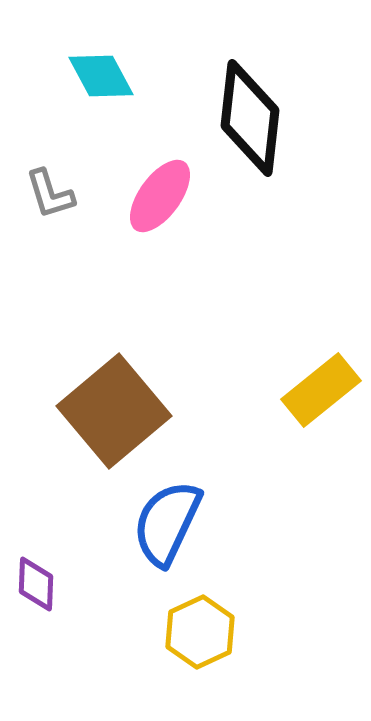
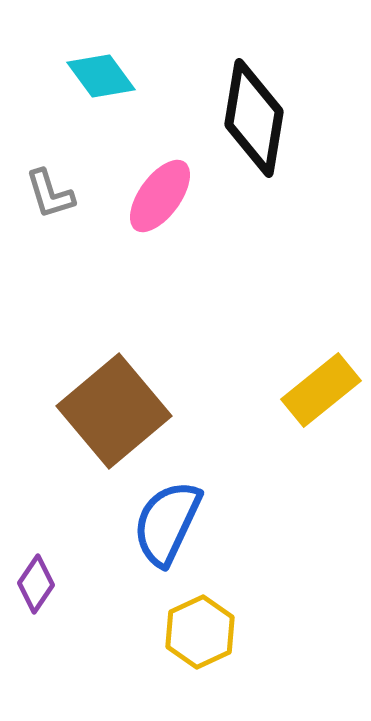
cyan diamond: rotated 8 degrees counterclockwise
black diamond: moved 4 px right; rotated 3 degrees clockwise
purple diamond: rotated 32 degrees clockwise
